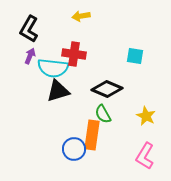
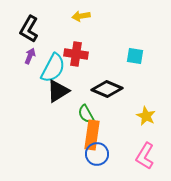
red cross: moved 2 px right
cyan semicircle: rotated 68 degrees counterclockwise
black triangle: rotated 15 degrees counterclockwise
green semicircle: moved 17 px left
blue circle: moved 23 px right, 5 px down
